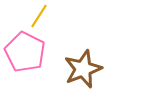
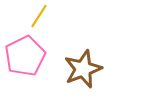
pink pentagon: moved 4 px down; rotated 18 degrees clockwise
